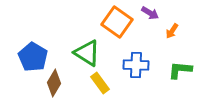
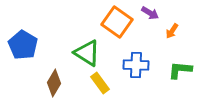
blue pentagon: moved 10 px left, 12 px up
